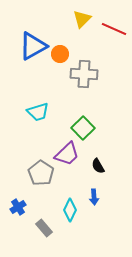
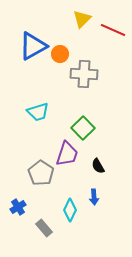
red line: moved 1 px left, 1 px down
purple trapezoid: rotated 28 degrees counterclockwise
